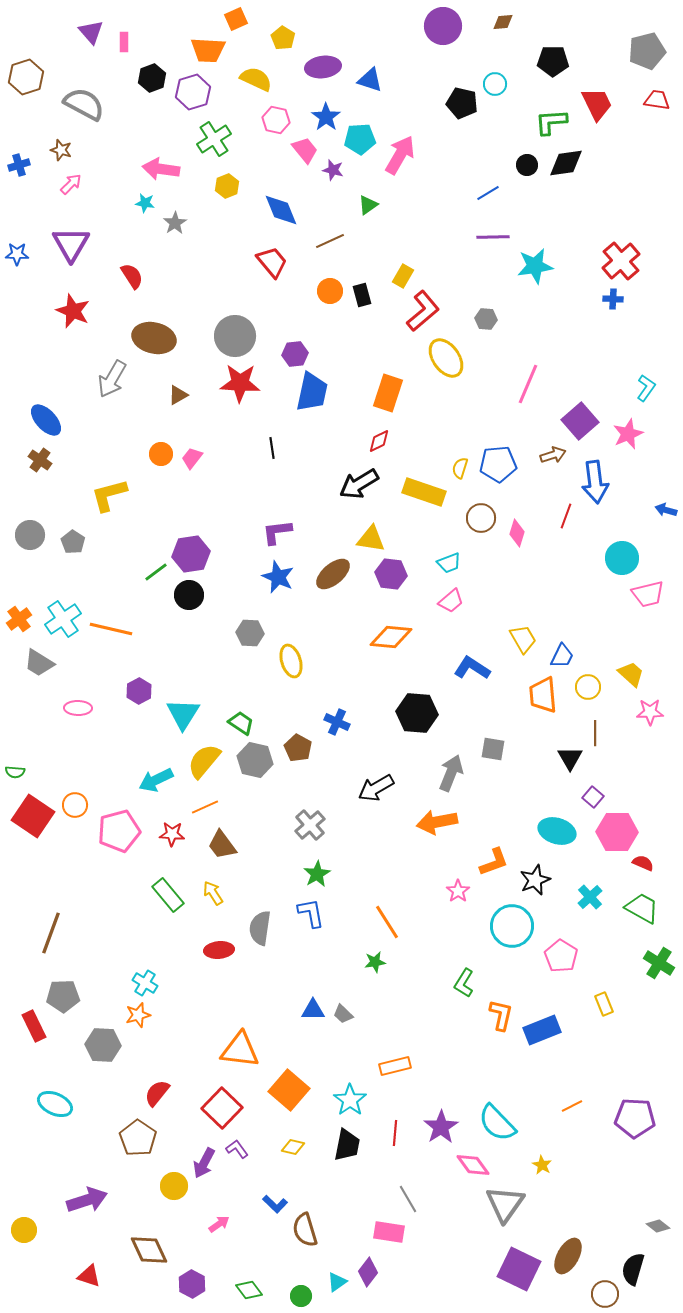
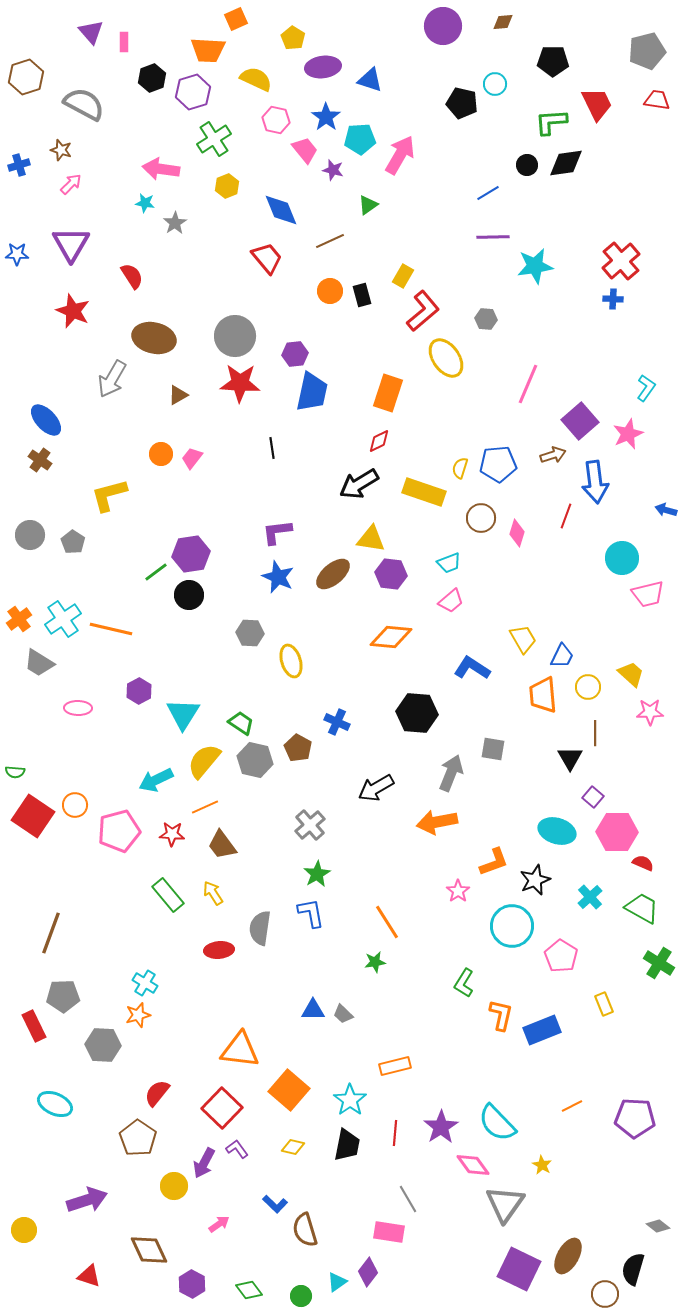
yellow pentagon at (283, 38): moved 10 px right
red trapezoid at (272, 262): moved 5 px left, 4 px up
